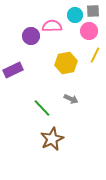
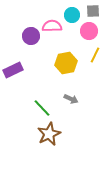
cyan circle: moved 3 px left
brown star: moved 3 px left, 5 px up
